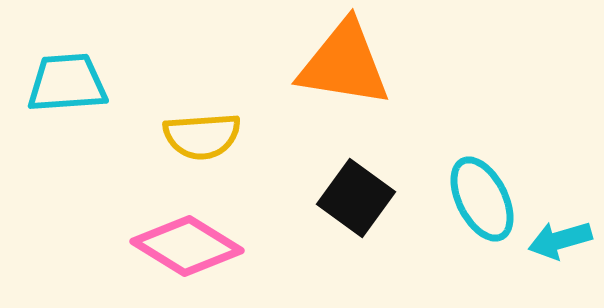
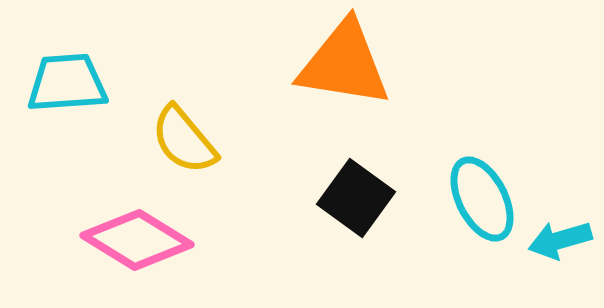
yellow semicircle: moved 18 px left, 4 px down; rotated 54 degrees clockwise
pink diamond: moved 50 px left, 6 px up
